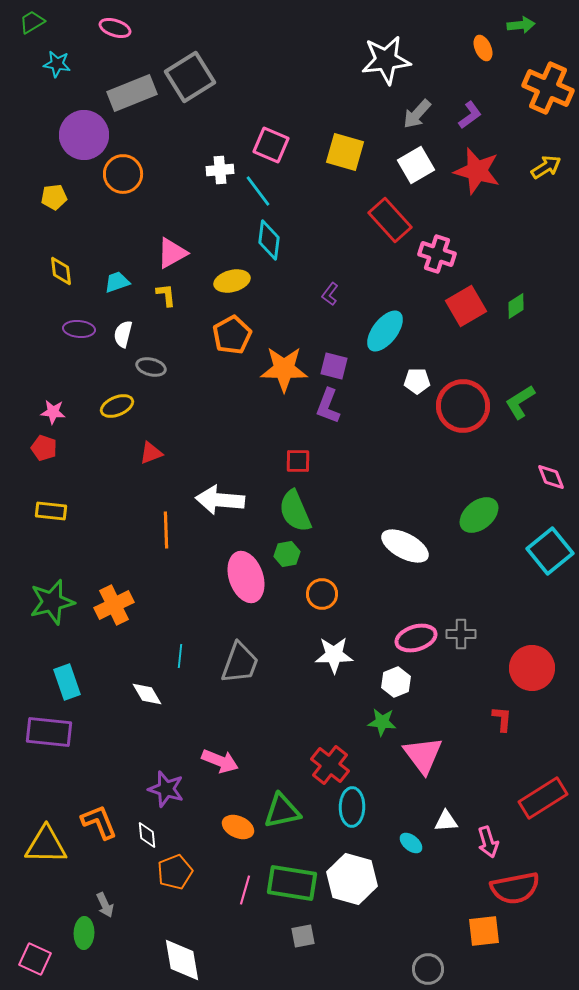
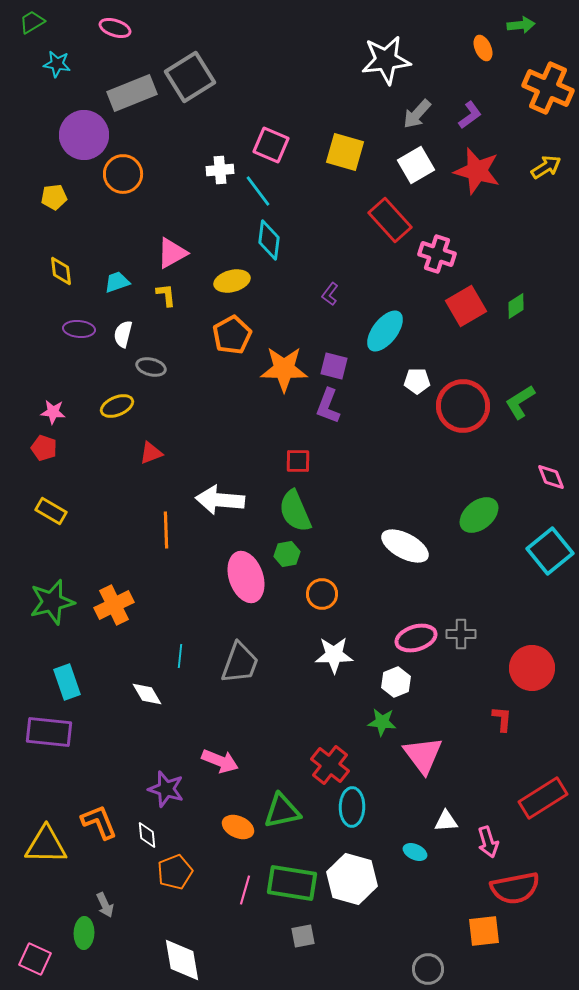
yellow rectangle at (51, 511): rotated 24 degrees clockwise
cyan ellipse at (411, 843): moved 4 px right, 9 px down; rotated 15 degrees counterclockwise
